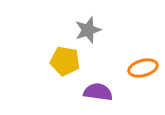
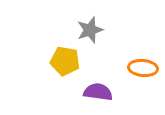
gray star: moved 2 px right
orange ellipse: rotated 20 degrees clockwise
